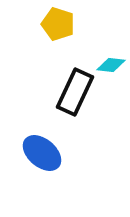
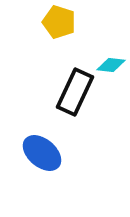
yellow pentagon: moved 1 px right, 2 px up
